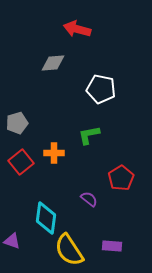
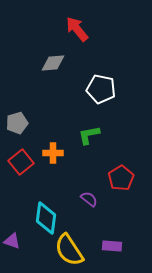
red arrow: rotated 36 degrees clockwise
orange cross: moved 1 px left
